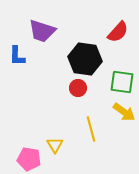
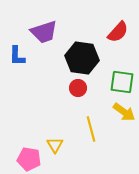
purple trapezoid: moved 2 px right, 1 px down; rotated 36 degrees counterclockwise
black hexagon: moved 3 px left, 1 px up
